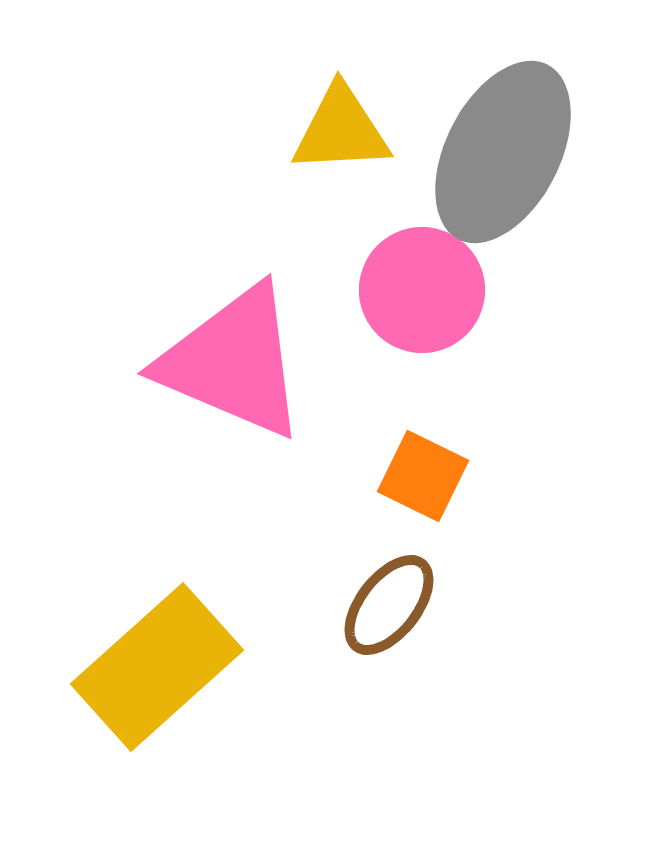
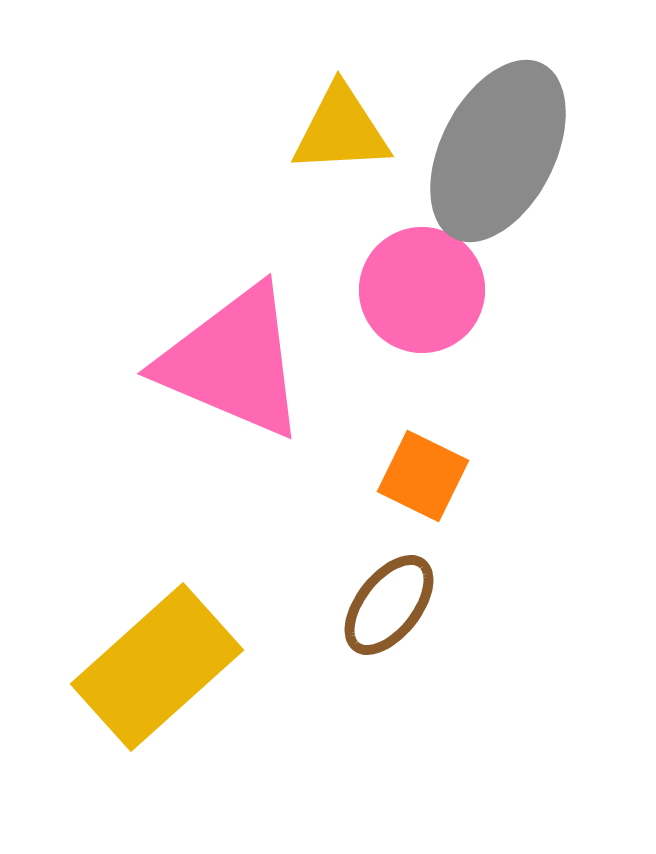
gray ellipse: moved 5 px left, 1 px up
